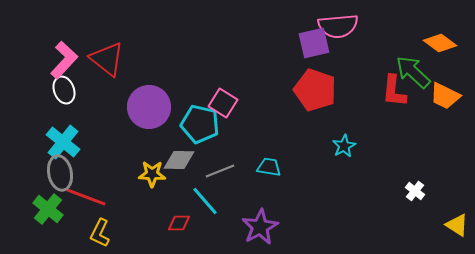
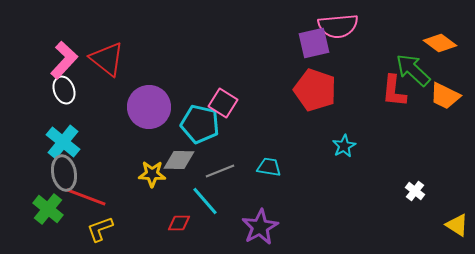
green arrow: moved 2 px up
gray ellipse: moved 4 px right
yellow L-shape: moved 4 px up; rotated 44 degrees clockwise
